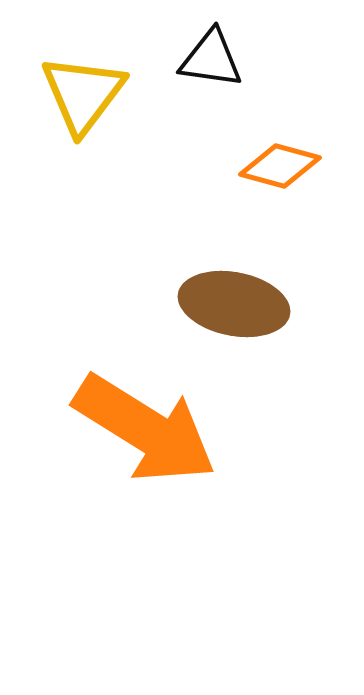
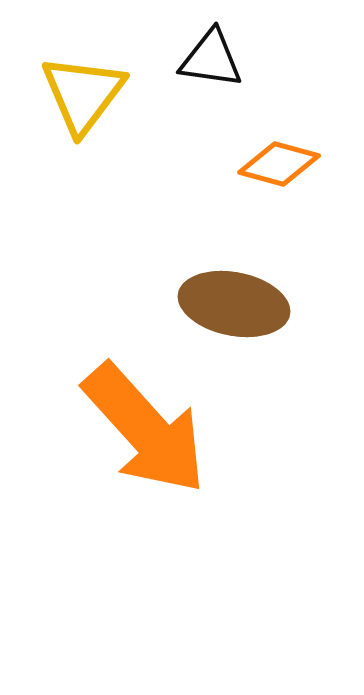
orange diamond: moved 1 px left, 2 px up
orange arrow: rotated 16 degrees clockwise
